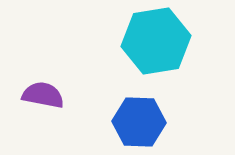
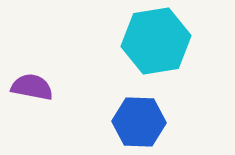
purple semicircle: moved 11 px left, 8 px up
